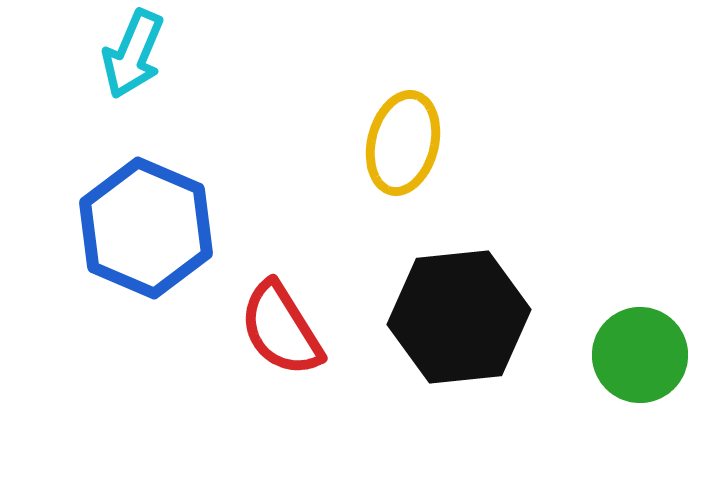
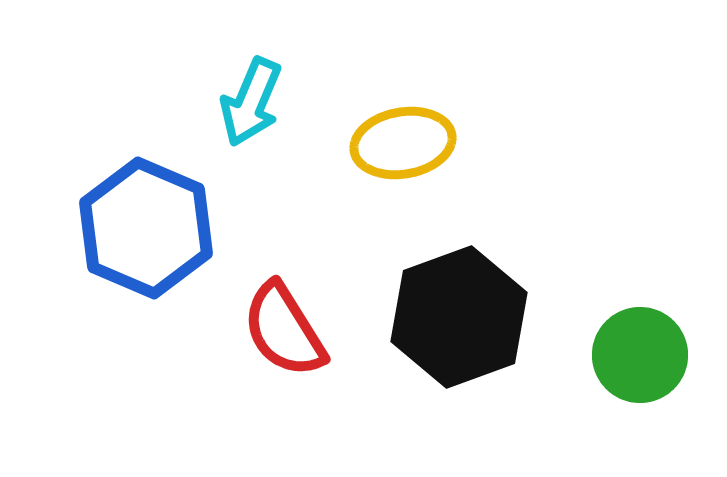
cyan arrow: moved 118 px right, 48 px down
yellow ellipse: rotated 66 degrees clockwise
black hexagon: rotated 14 degrees counterclockwise
red semicircle: moved 3 px right, 1 px down
